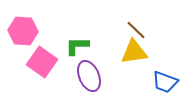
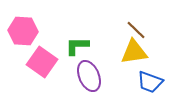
blue trapezoid: moved 15 px left
